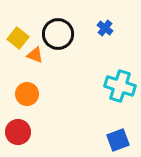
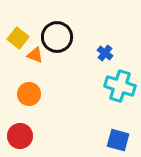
blue cross: moved 25 px down
black circle: moved 1 px left, 3 px down
orange circle: moved 2 px right
red circle: moved 2 px right, 4 px down
blue square: rotated 35 degrees clockwise
